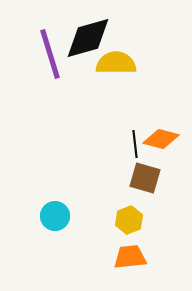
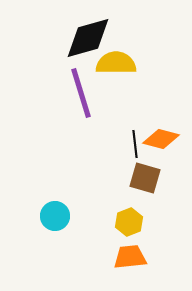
purple line: moved 31 px right, 39 px down
yellow hexagon: moved 2 px down
